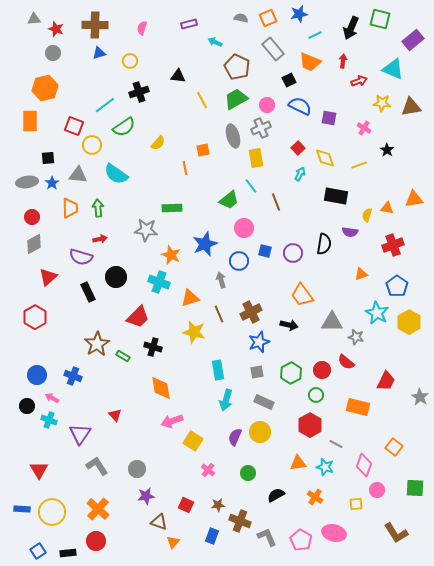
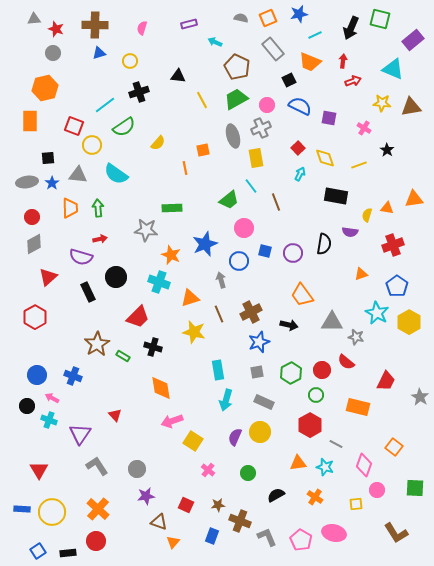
red arrow at (359, 81): moved 6 px left
